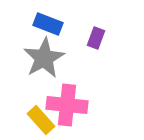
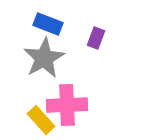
pink cross: rotated 9 degrees counterclockwise
